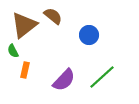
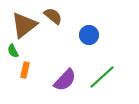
purple semicircle: moved 1 px right
